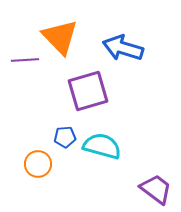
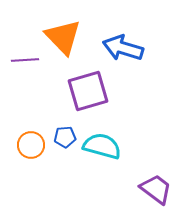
orange triangle: moved 3 px right
orange circle: moved 7 px left, 19 px up
